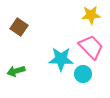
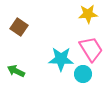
yellow star: moved 3 px left, 1 px up
pink trapezoid: moved 2 px down; rotated 12 degrees clockwise
green arrow: rotated 42 degrees clockwise
